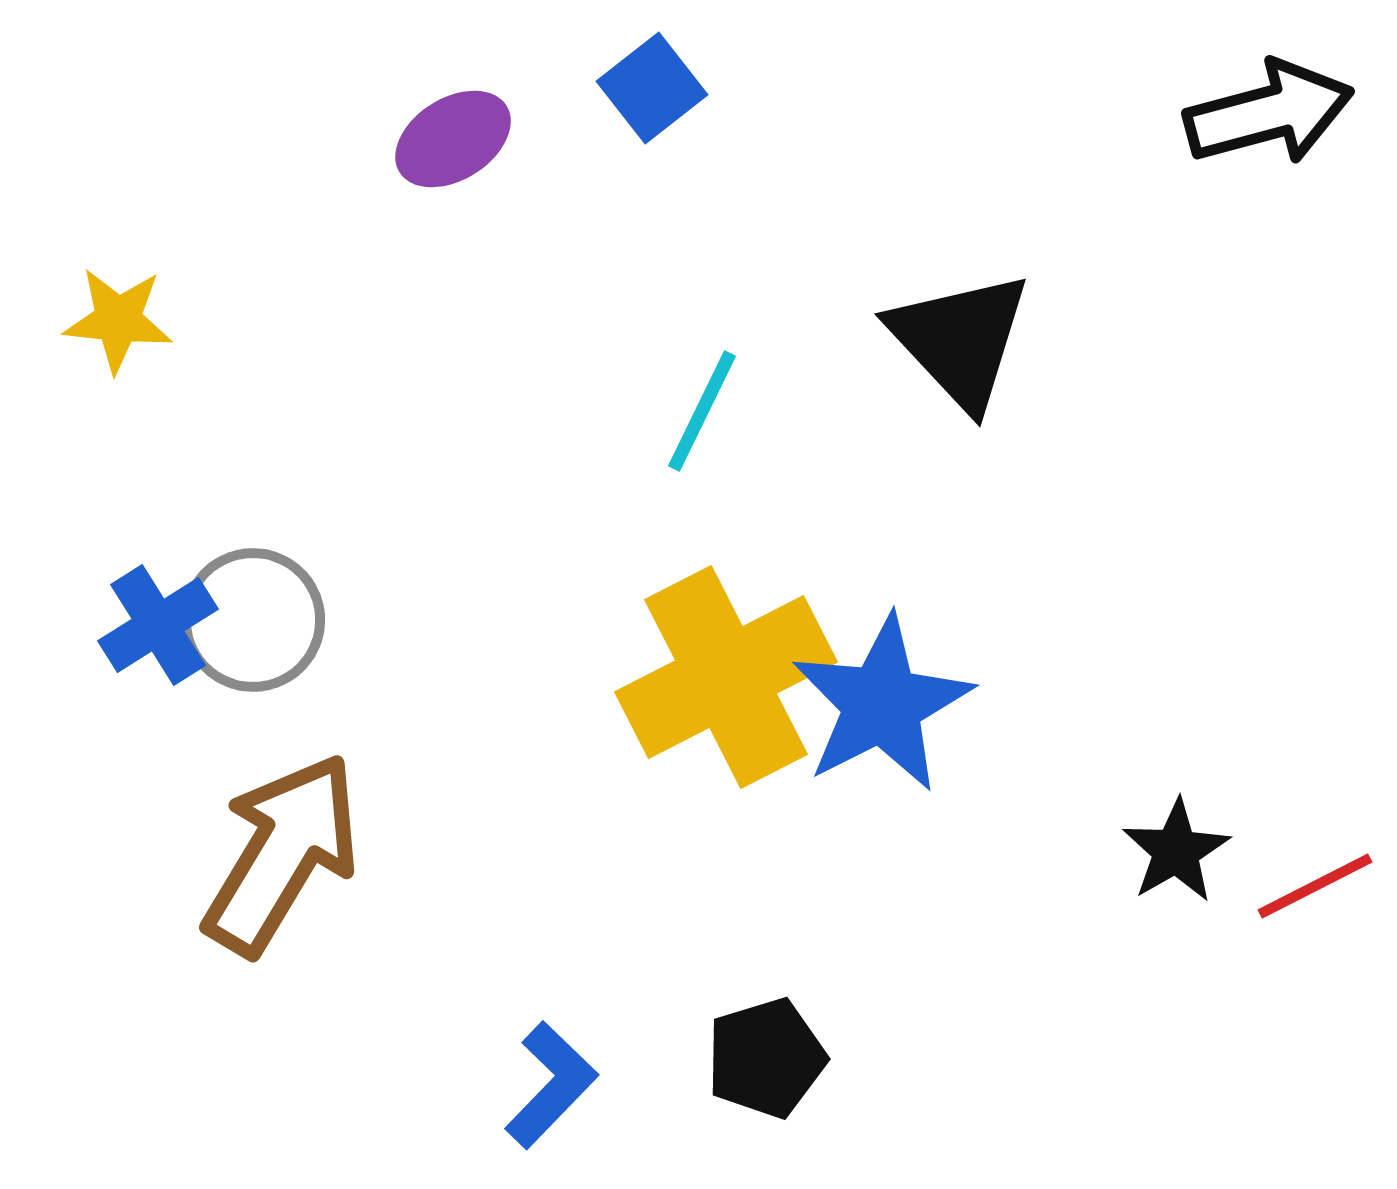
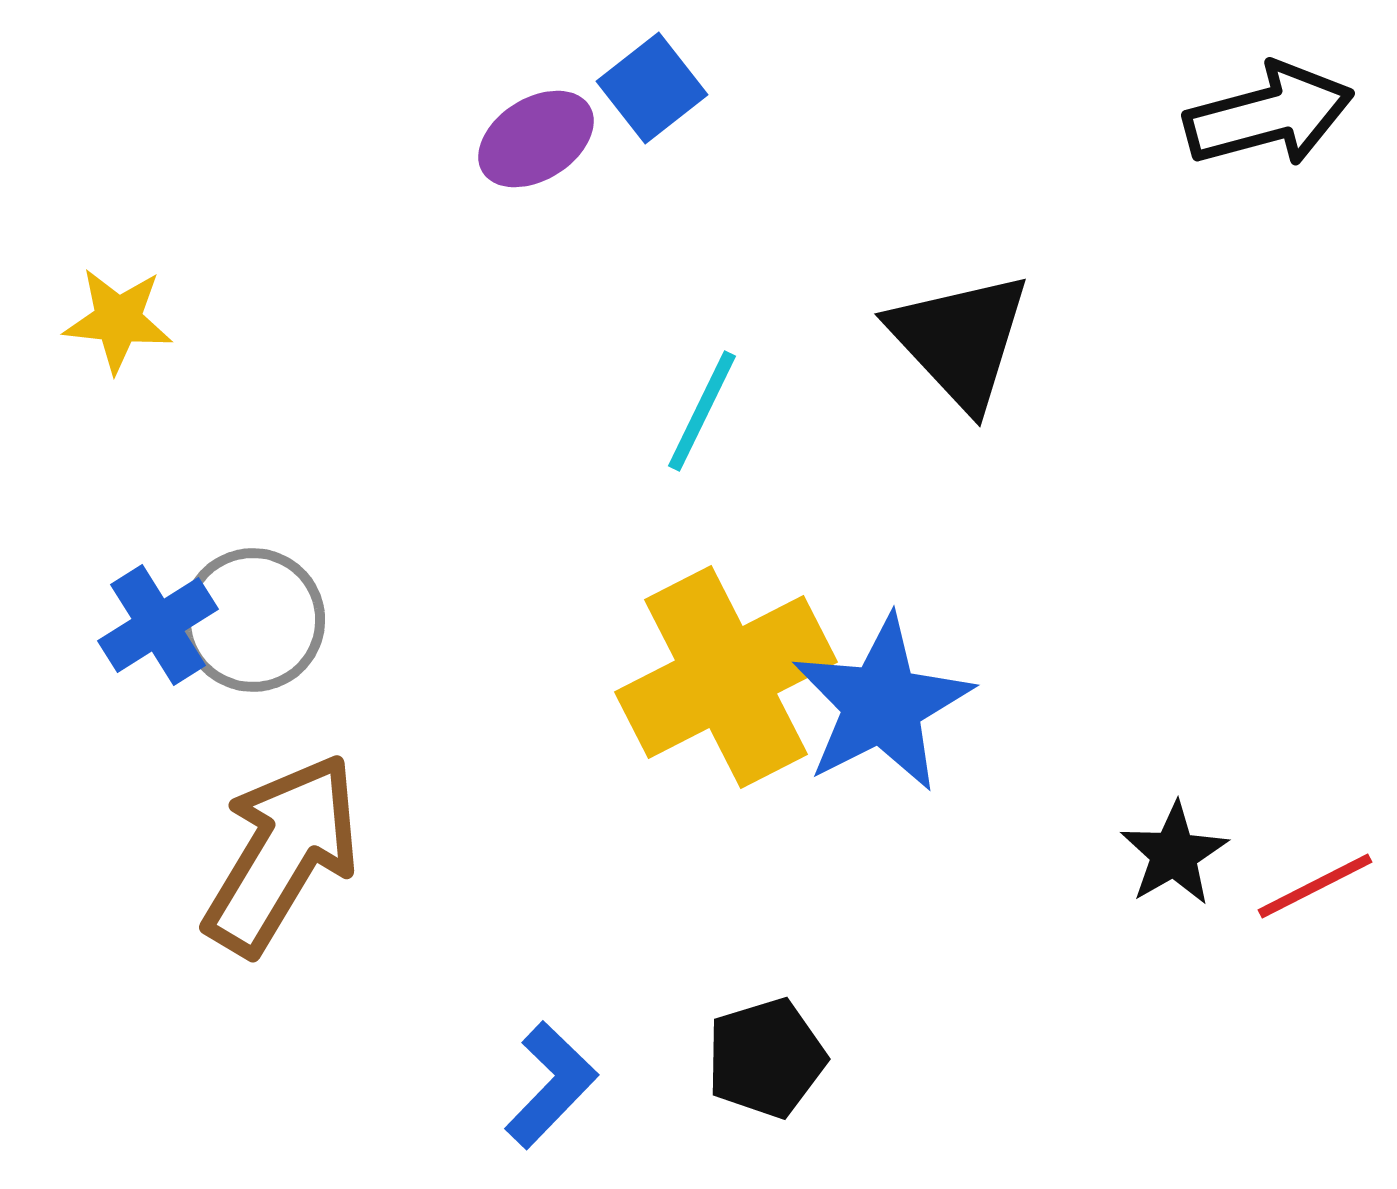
black arrow: moved 2 px down
purple ellipse: moved 83 px right
black star: moved 2 px left, 3 px down
